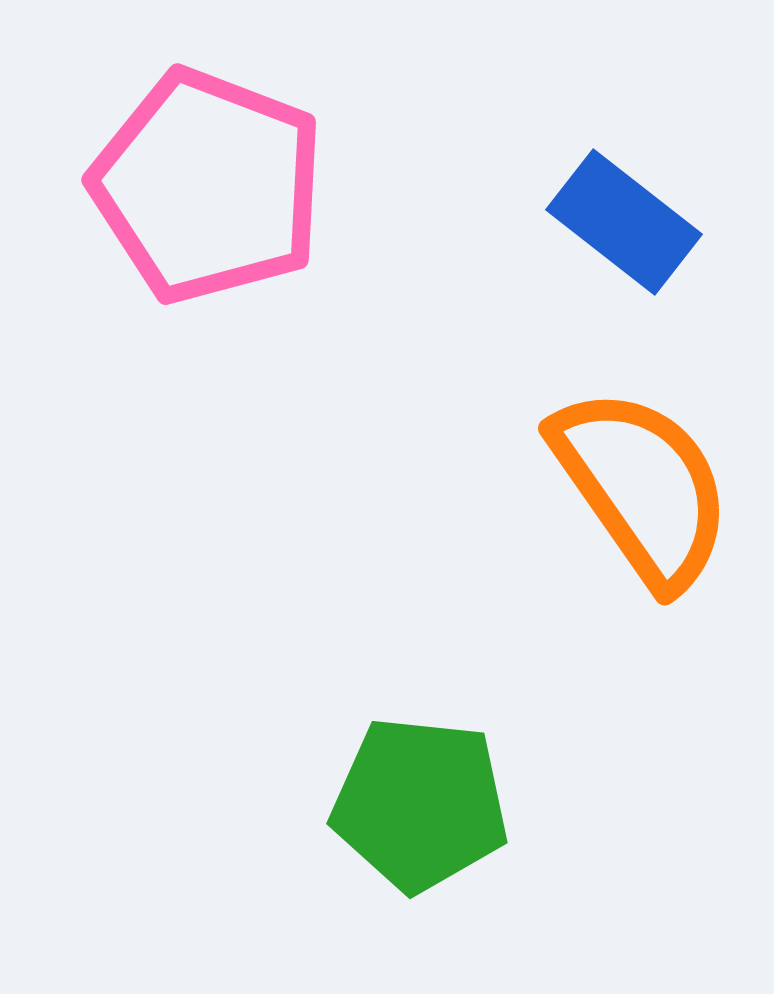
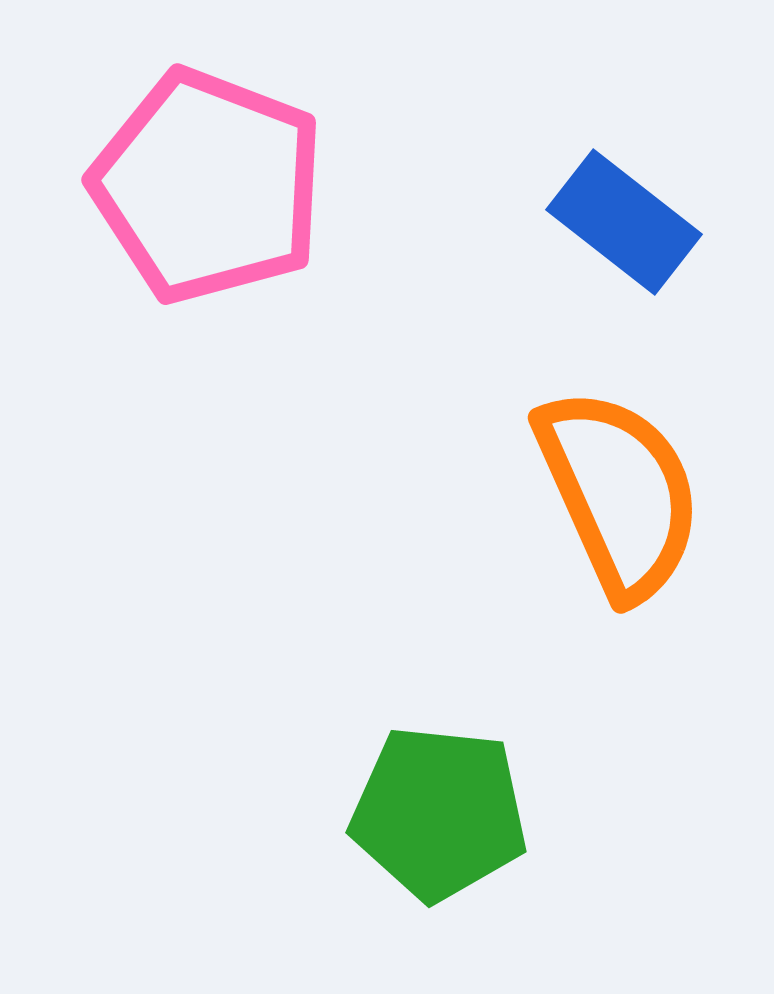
orange semicircle: moved 23 px left, 6 px down; rotated 11 degrees clockwise
green pentagon: moved 19 px right, 9 px down
